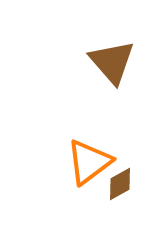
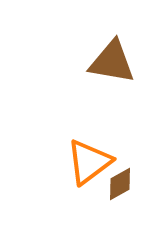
brown triangle: rotated 39 degrees counterclockwise
